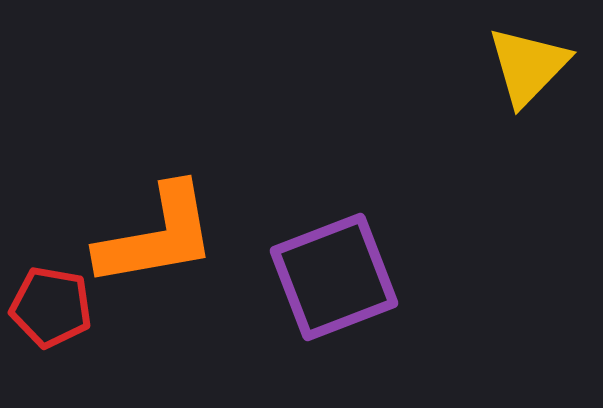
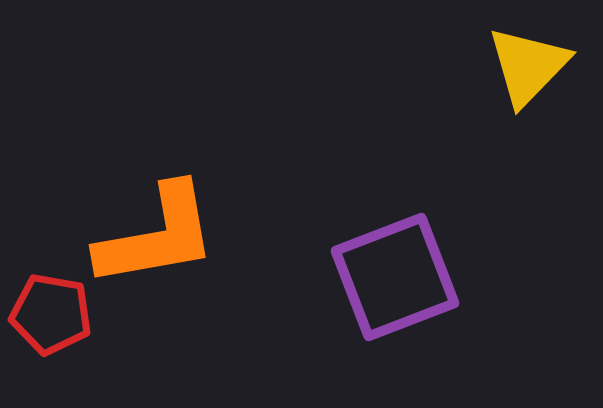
purple square: moved 61 px right
red pentagon: moved 7 px down
